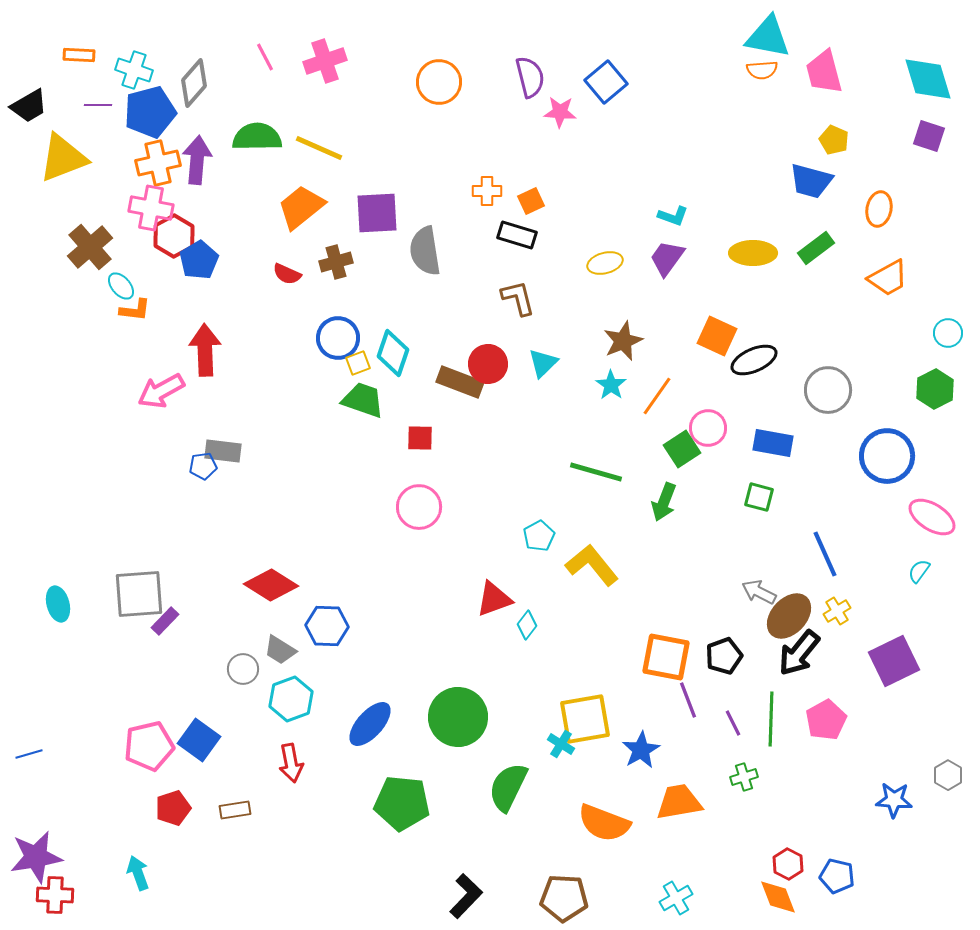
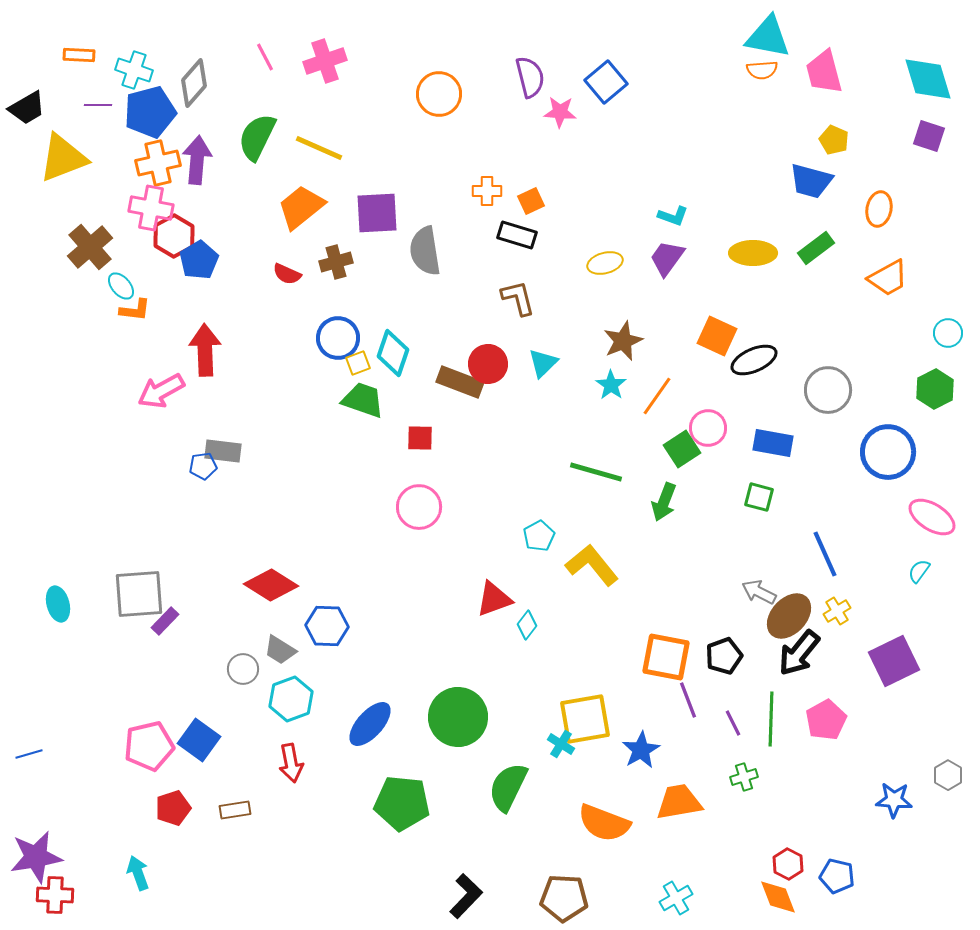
orange circle at (439, 82): moved 12 px down
black trapezoid at (29, 106): moved 2 px left, 2 px down
green semicircle at (257, 137): rotated 63 degrees counterclockwise
blue circle at (887, 456): moved 1 px right, 4 px up
